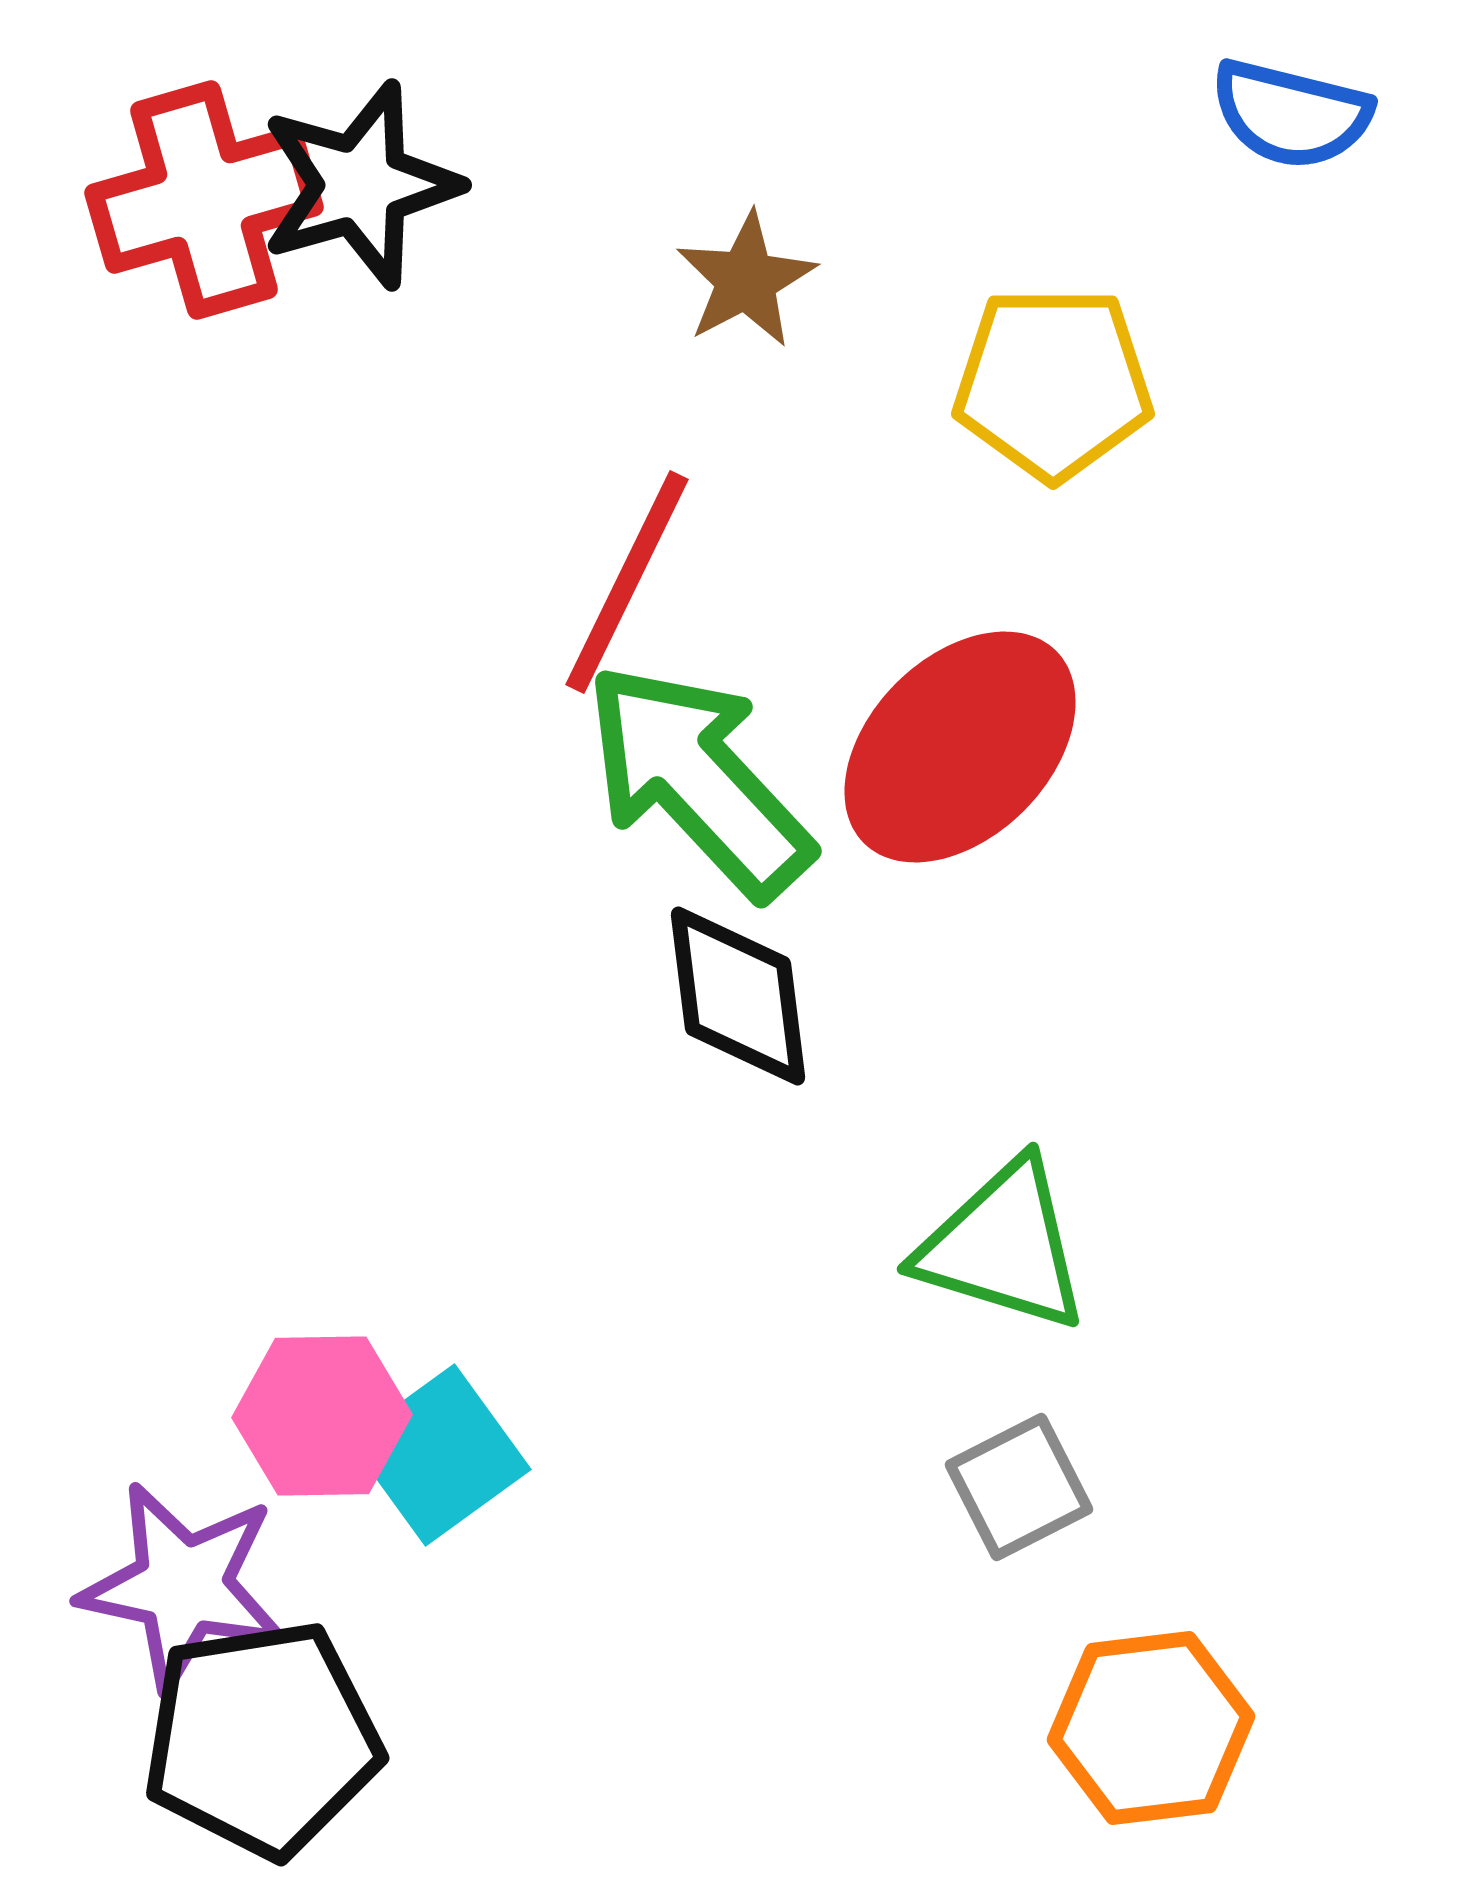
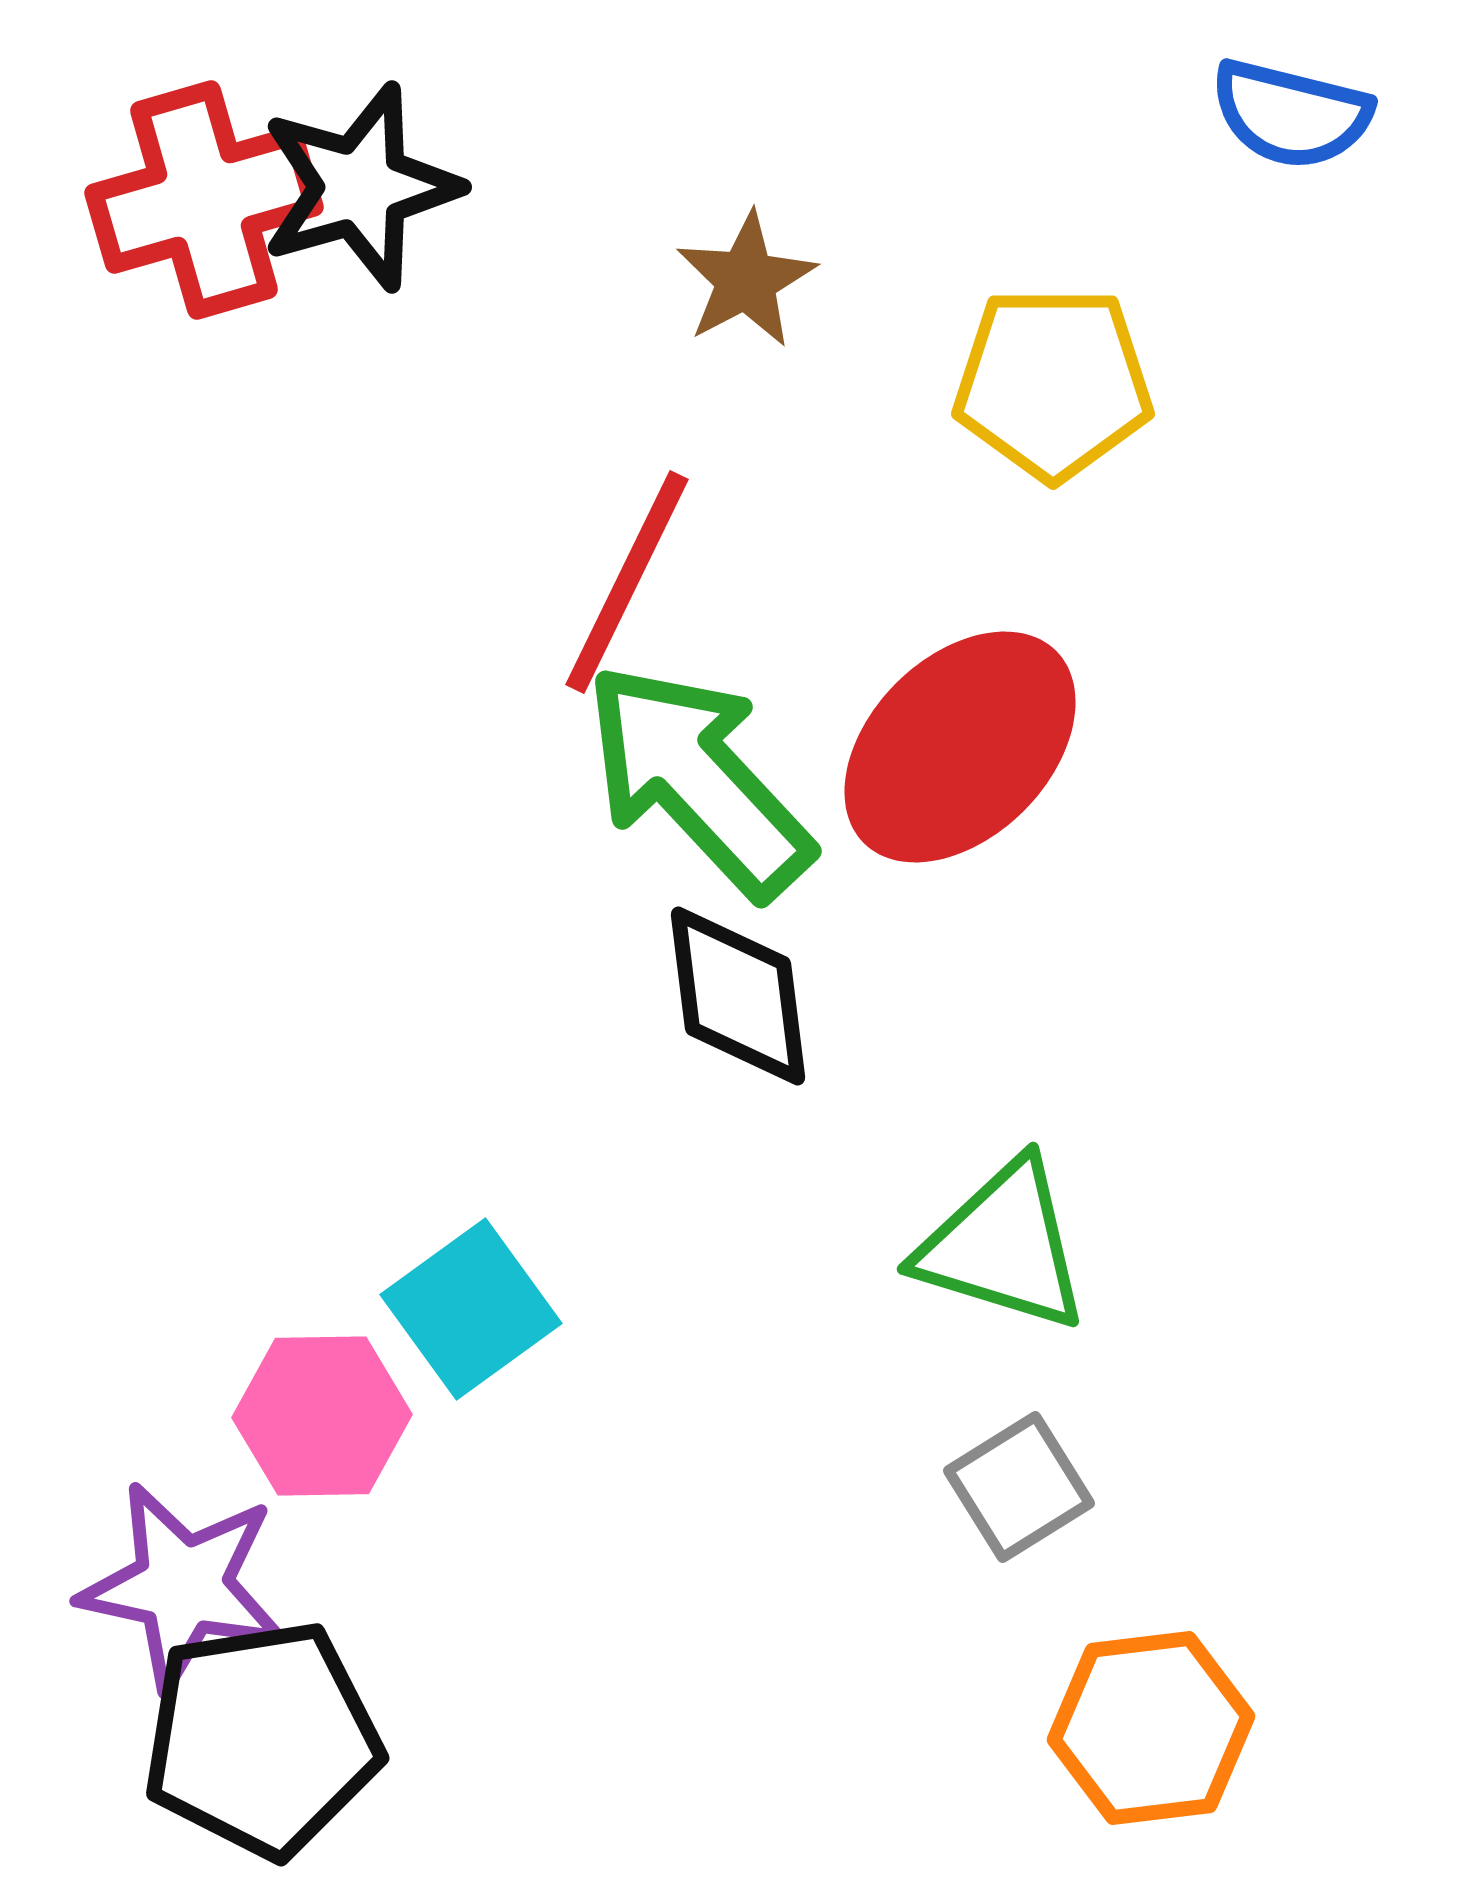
black star: moved 2 px down
cyan square: moved 31 px right, 146 px up
gray square: rotated 5 degrees counterclockwise
